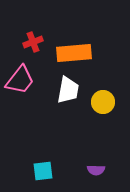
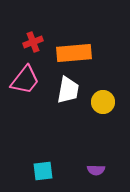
pink trapezoid: moved 5 px right
